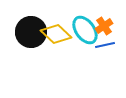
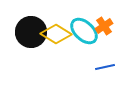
cyan ellipse: moved 1 px left, 1 px down; rotated 12 degrees counterclockwise
yellow diamond: rotated 12 degrees counterclockwise
blue line: moved 22 px down
